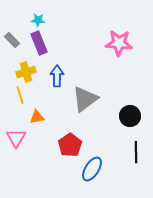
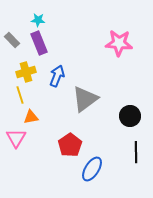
blue arrow: rotated 20 degrees clockwise
orange triangle: moved 6 px left
